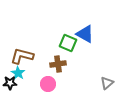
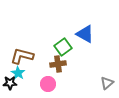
green square: moved 5 px left, 4 px down; rotated 30 degrees clockwise
